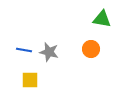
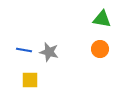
orange circle: moved 9 px right
